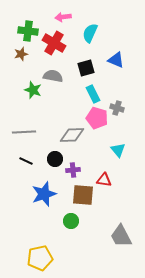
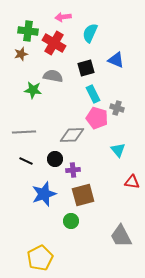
green star: rotated 12 degrees counterclockwise
red triangle: moved 28 px right, 2 px down
brown square: rotated 20 degrees counterclockwise
yellow pentagon: rotated 15 degrees counterclockwise
